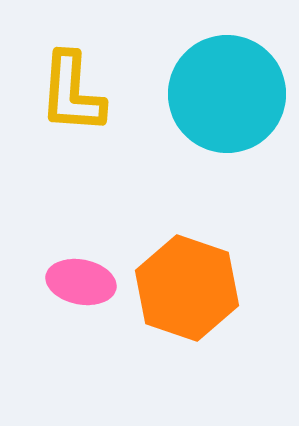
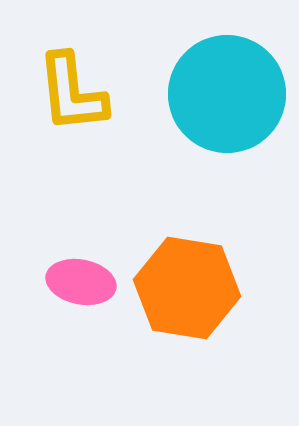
yellow L-shape: rotated 10 degrees counterclockwise
orange hexagon: rotated 10 degrees counterclockwise
